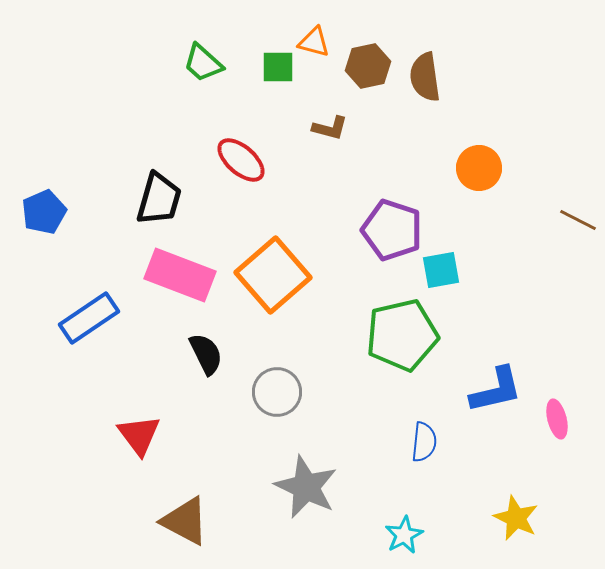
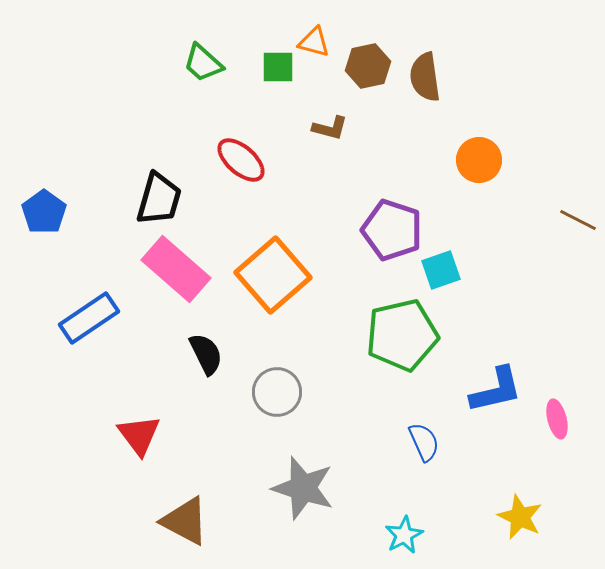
orange circle: moved 8 px up
blue pentagon: rotated 12 degrees counterclockwise
cyan square: rotated 9 degrees counterclockwise
pink rectangle: moved 4 px left, 6 px up; rotated 20 degrees clockwise
blue semicircle: rotated 30 degrees counterclockwise
gray star: moved 3 px left, 1 px down; rotated 8 degrees counterclockwise
yellow star: moved 4 px right, 1 px up
